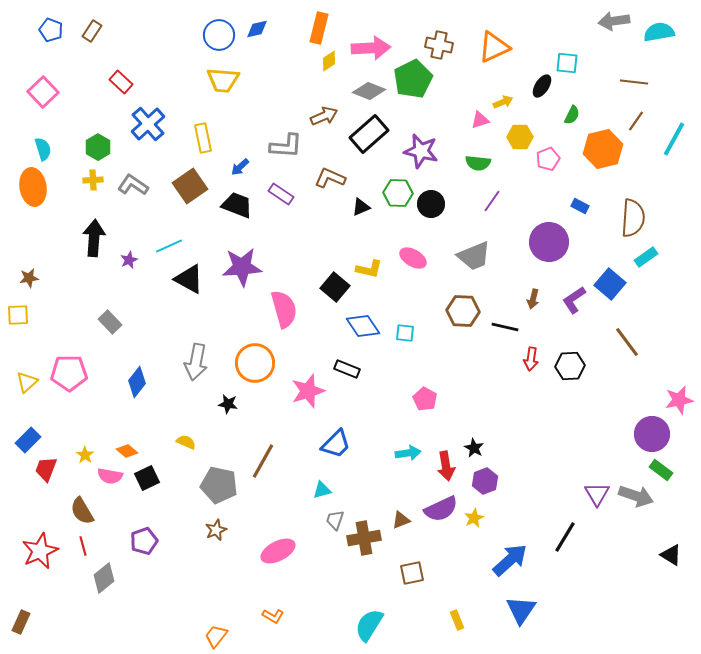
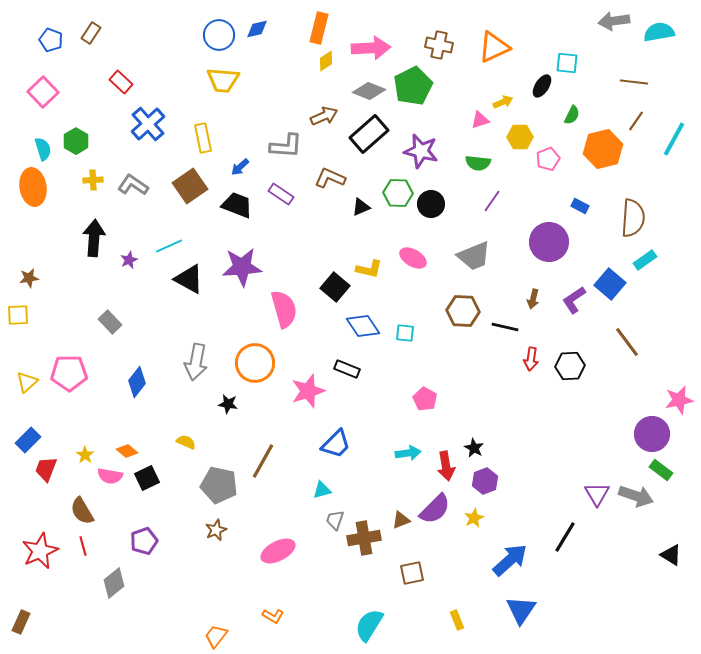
blue pentagon at (51, 30): moved 10 px down
brown rectangle at (92, 31): moved 1 px left, 2 px down
yellow diamond at (329, 61): moved 3 px left
green pentagon at (413, 79): moved 7 px down
green hexagon at (98, 147): moved 22 px left, 6 px up
cyan rectangle at (646, 257): moved 1 px left, 3 px down
purple semicircle at (441, 509): moved 6 px left; rotated 20 degrees counterclockwise
gray diamond at (104, 578): moved 10 px right, 5 px down
